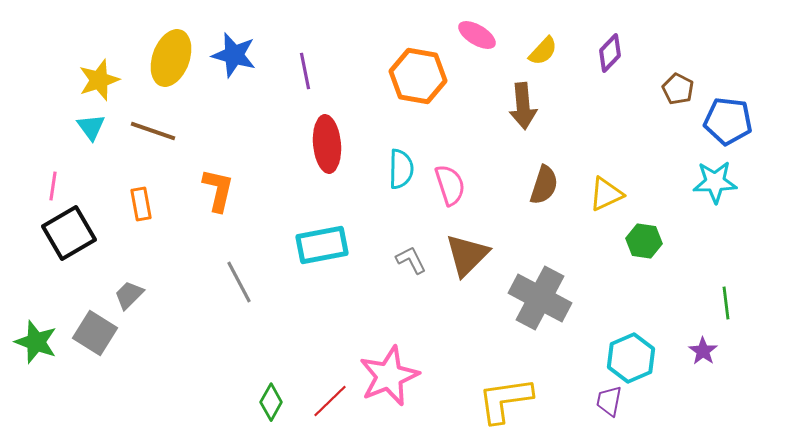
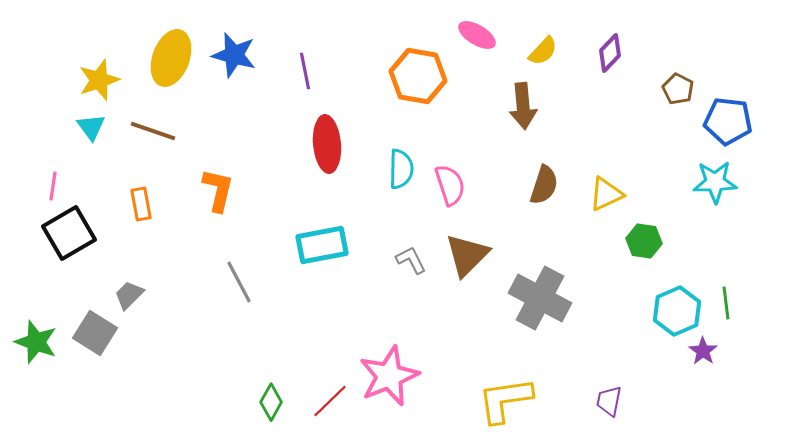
cyan hexagon: moved 46 px right, 47 px up
